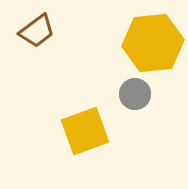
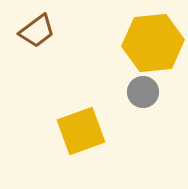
gray circle: moved 8 px right, 2 px up
yellow square: moved 4 px left
